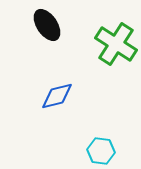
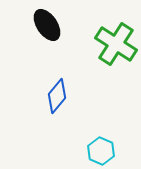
blue diamond: rotated 36 degrees counterclockwise
cyan hexagon: rotated 16 degrees clockwise
